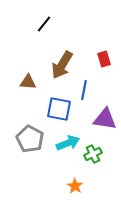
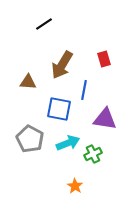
black line: rotated 18 degrees clockwise
